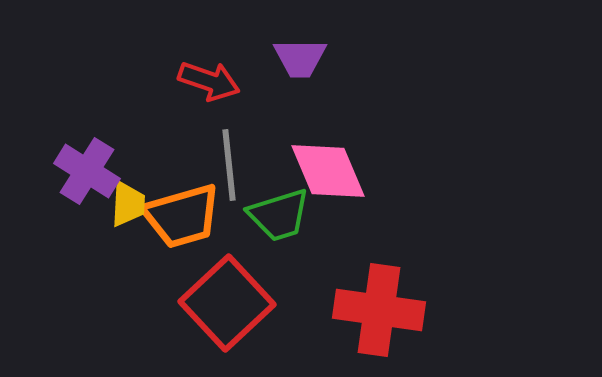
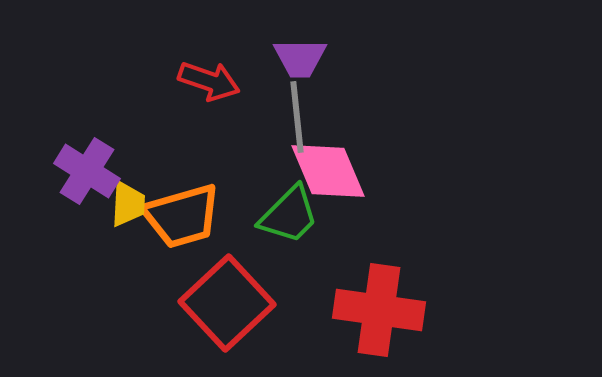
gray line: moved 68 px right, 48 px up
green trapezoid: moved 10 px right; rotated 28 degrees counterclockwise
